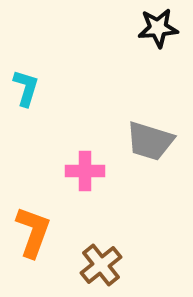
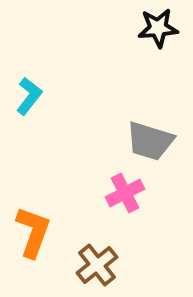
cyan L-shape: moved 3 px right, 8 px down; rotated 21 degrees clockwise
pink cross: moved 40 px right, 22 px down; rotated 27 degrees counterclockwise
brown cross: moved 4 px left
